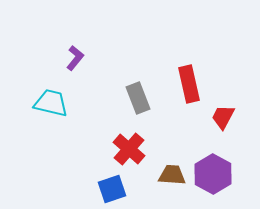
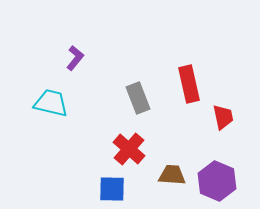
red trapezoid: rotated 140 degrees clockwise
purple hexagon: moved 4 px right, 7 px down; rotated 6 degrees counterclockwise
blue square: rotated 20 degrees clockwise
